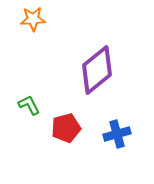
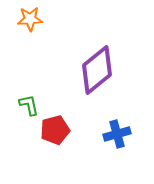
orange star: moved 3 px left
green L-shape: rotated 15 degrees clockwise
red pentagon: moved 11 px left, 2 px down
